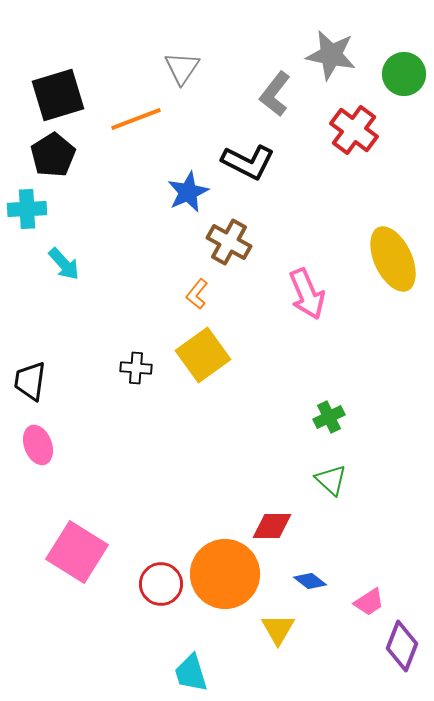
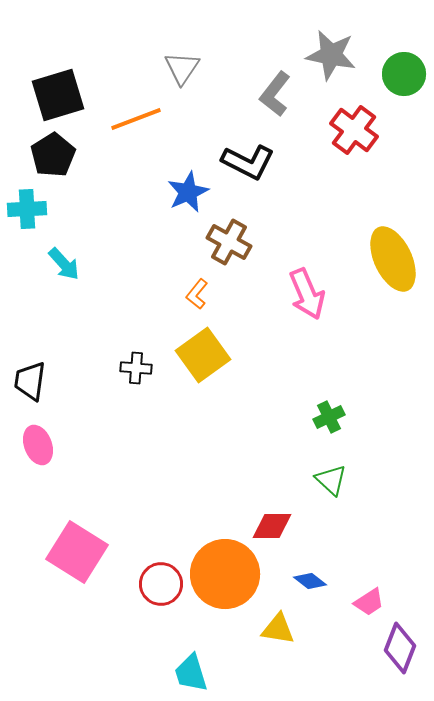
yellow triangle: rotated 51 degrees counterclockwise
purple diamond: moved 2 px left, 2 px down
